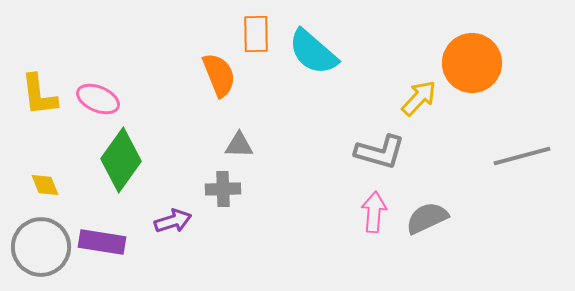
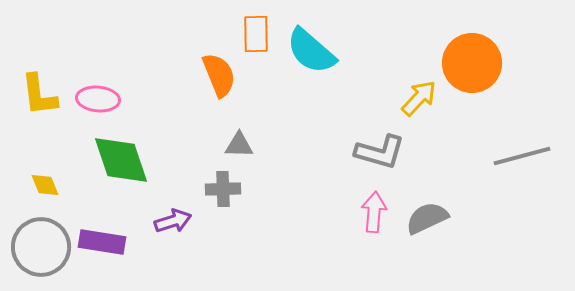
cyan semicircle: moved 2 px left, 1 px up
pink ellipse: rotated 18 degrees counterclockwise
green diamond: rotated 54 degrees counterclockwise
